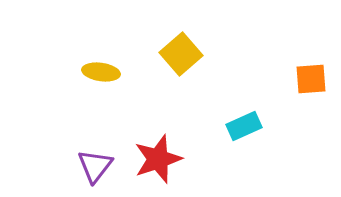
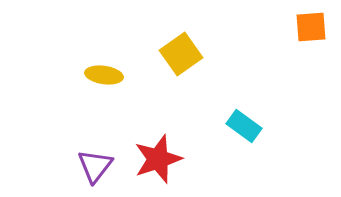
yellow square: rotated 6 degrees clockwise
yellow ellipse: moved 3 px right, 3 px down
orange square: moved 52 px up
cyan rectangle: rotated 60 degrees clockwise
